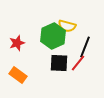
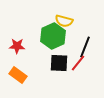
yellow semicircle: moved 3 px left, 5 px up
red star: moved 3 px down; rotated 21 degrees clockwise
